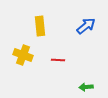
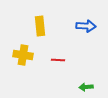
blue arrow: rotated 42 degrees clockwise
yellow cross: rotated 12 degrees counterclockwise
